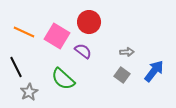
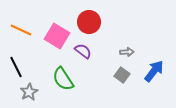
orange line: moved 3 px left, 2 px up
green semicircle: rotated 15 degrees clockwise
